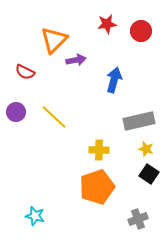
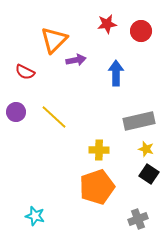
blue arrow: moved 2 px right, 7 px up; rotated 15 degrees counterclockwise
